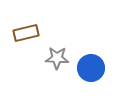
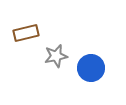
gray star: moved 1 px left, 2 px up; rotated 15 degrees counterclockwise
